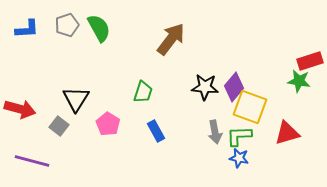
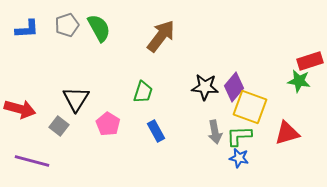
brown arrow: moved 10 px left, 3 px up
